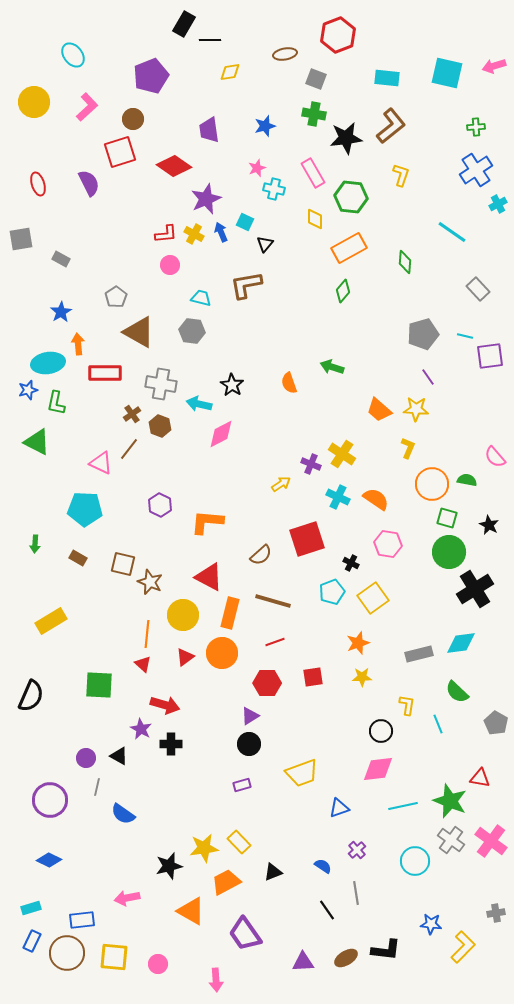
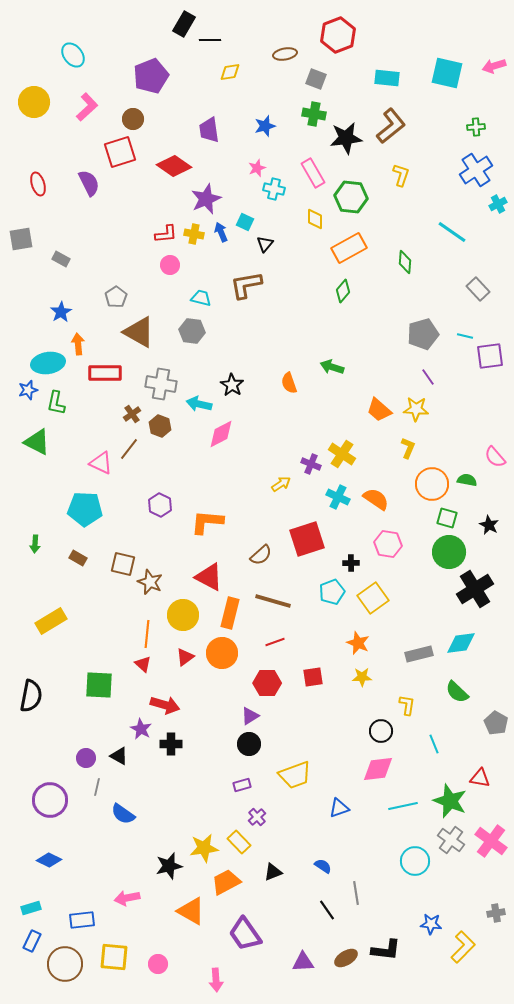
yellow cross at (194, 234): rotated 18 degrees counterclockwise
black cross at (351, 563): rotated 28 degrees counterclockwise
orange star at (358, 643): rotated 30 degrees counterclockwise
black semicircle at (31, 696): rotated 12 degrees counterclockwise
cyan line at (438, 724): moved 4 px left, 20 px down
yellow trapezoid at (302, 773): moved 7 px left, 2 px down
purple cross at (357, 850): moved 100 px left, 33 px up
brown circle at (67, 953): moved 2 px left, 11 px down
